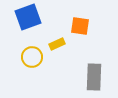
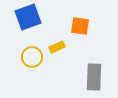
yellow rectangle: moved 3 px down
